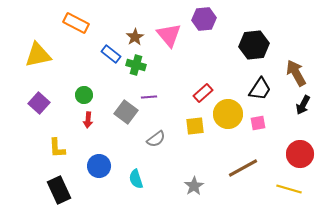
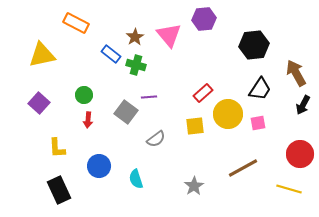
yellow triangle: moved 4 px right
